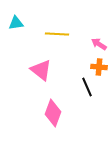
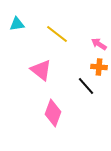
cyan triangle: moved 1 px right, 1 px down
yellow line: rotated 35 degrees clockwise
black line: moved 1 px left, 1 px up; rotated 18 degrees counterclockwise
